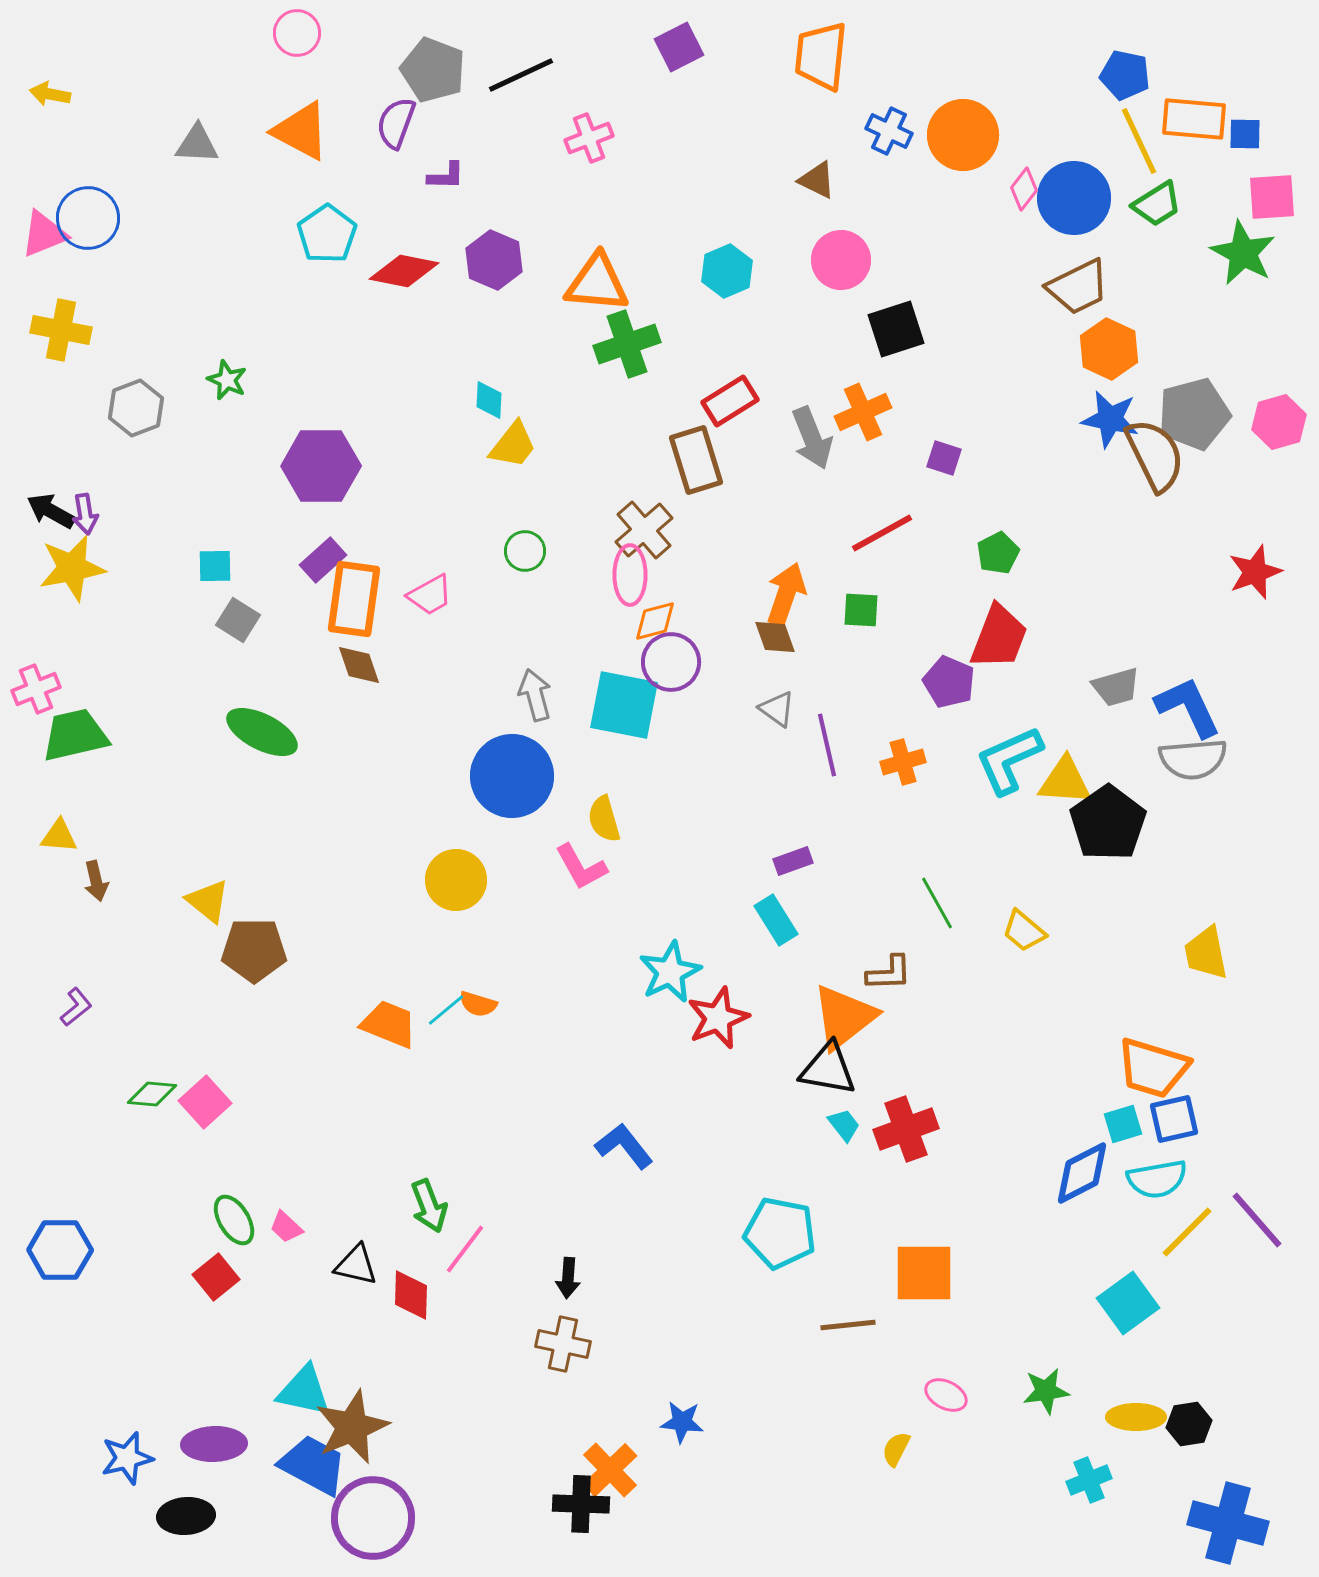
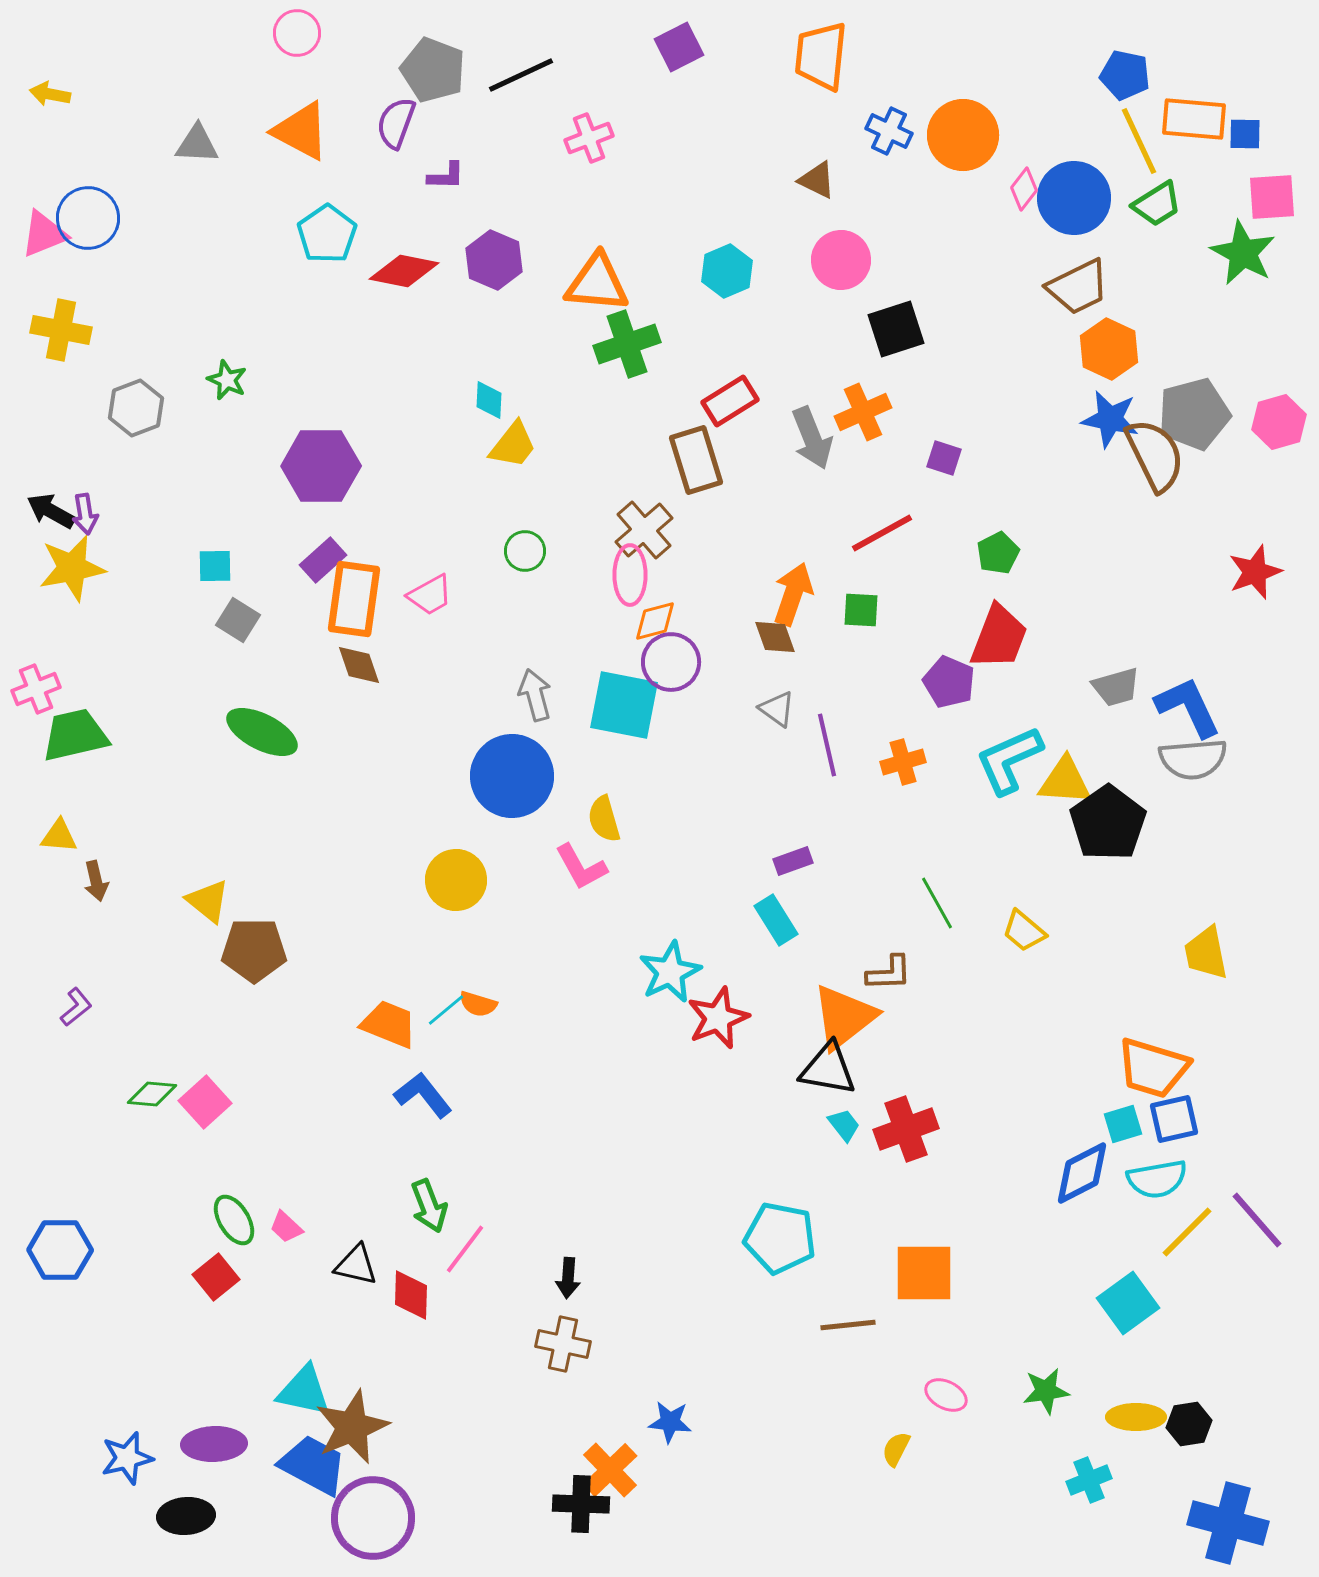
orange arrow at (786, 594): moved 7 px right
blue L-shape at (624, 1146): moved 201 px left, 51 px up
cyan pentagon at (780, 1233): moved 5 px down
blue star at (682, 1422): moved 12 px left
